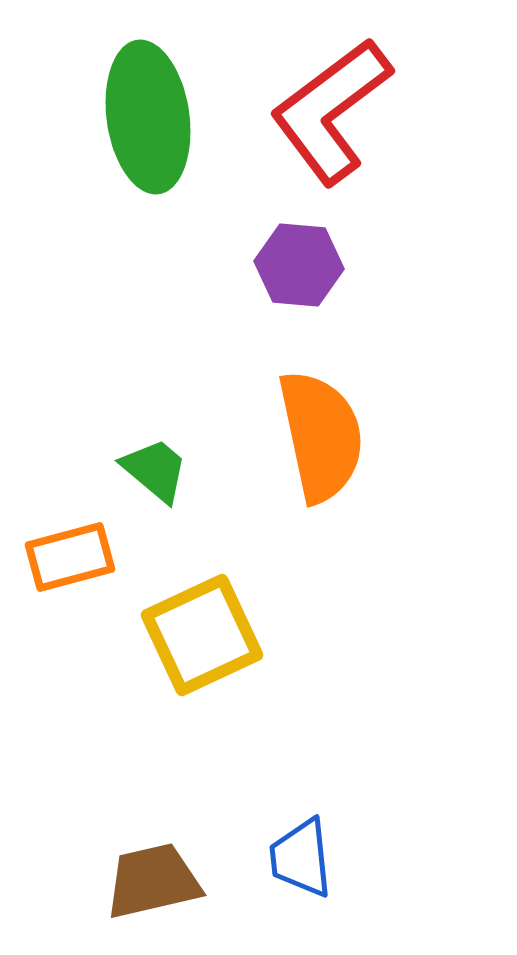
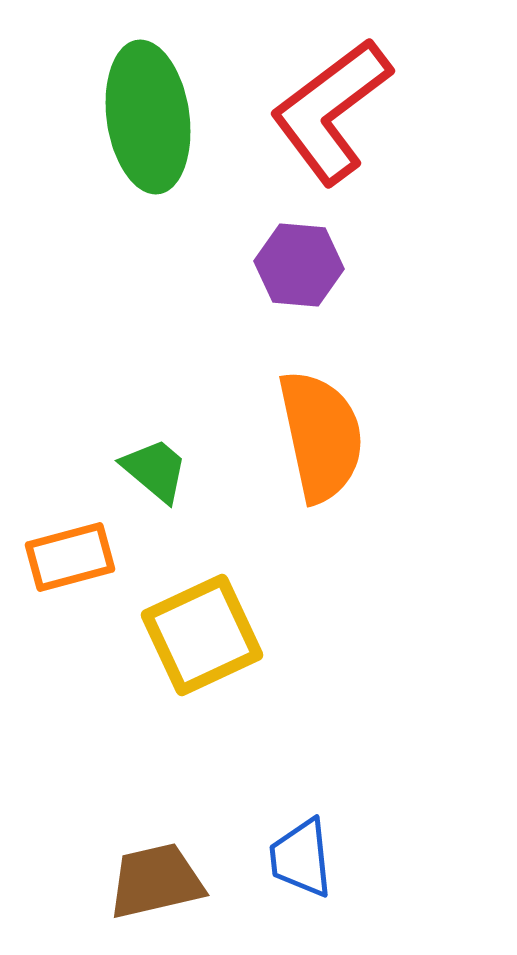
brown trapezoid: moved 3 px right
